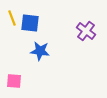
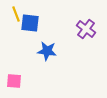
yellow line: moved 4 px right, 4 px up
purple cross: moved 2 px up
blue star: moved 7 px right
